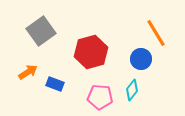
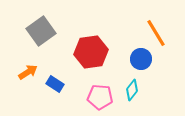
red hexagon: rotated 8 degrees clockwise
blue rectangle: rotated 12 degrees clockwise
